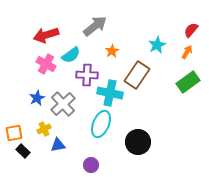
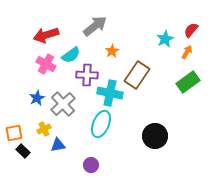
cyan star: moved 8 px right, 6 px up
black circle: moved 17 px right, 6 px up
